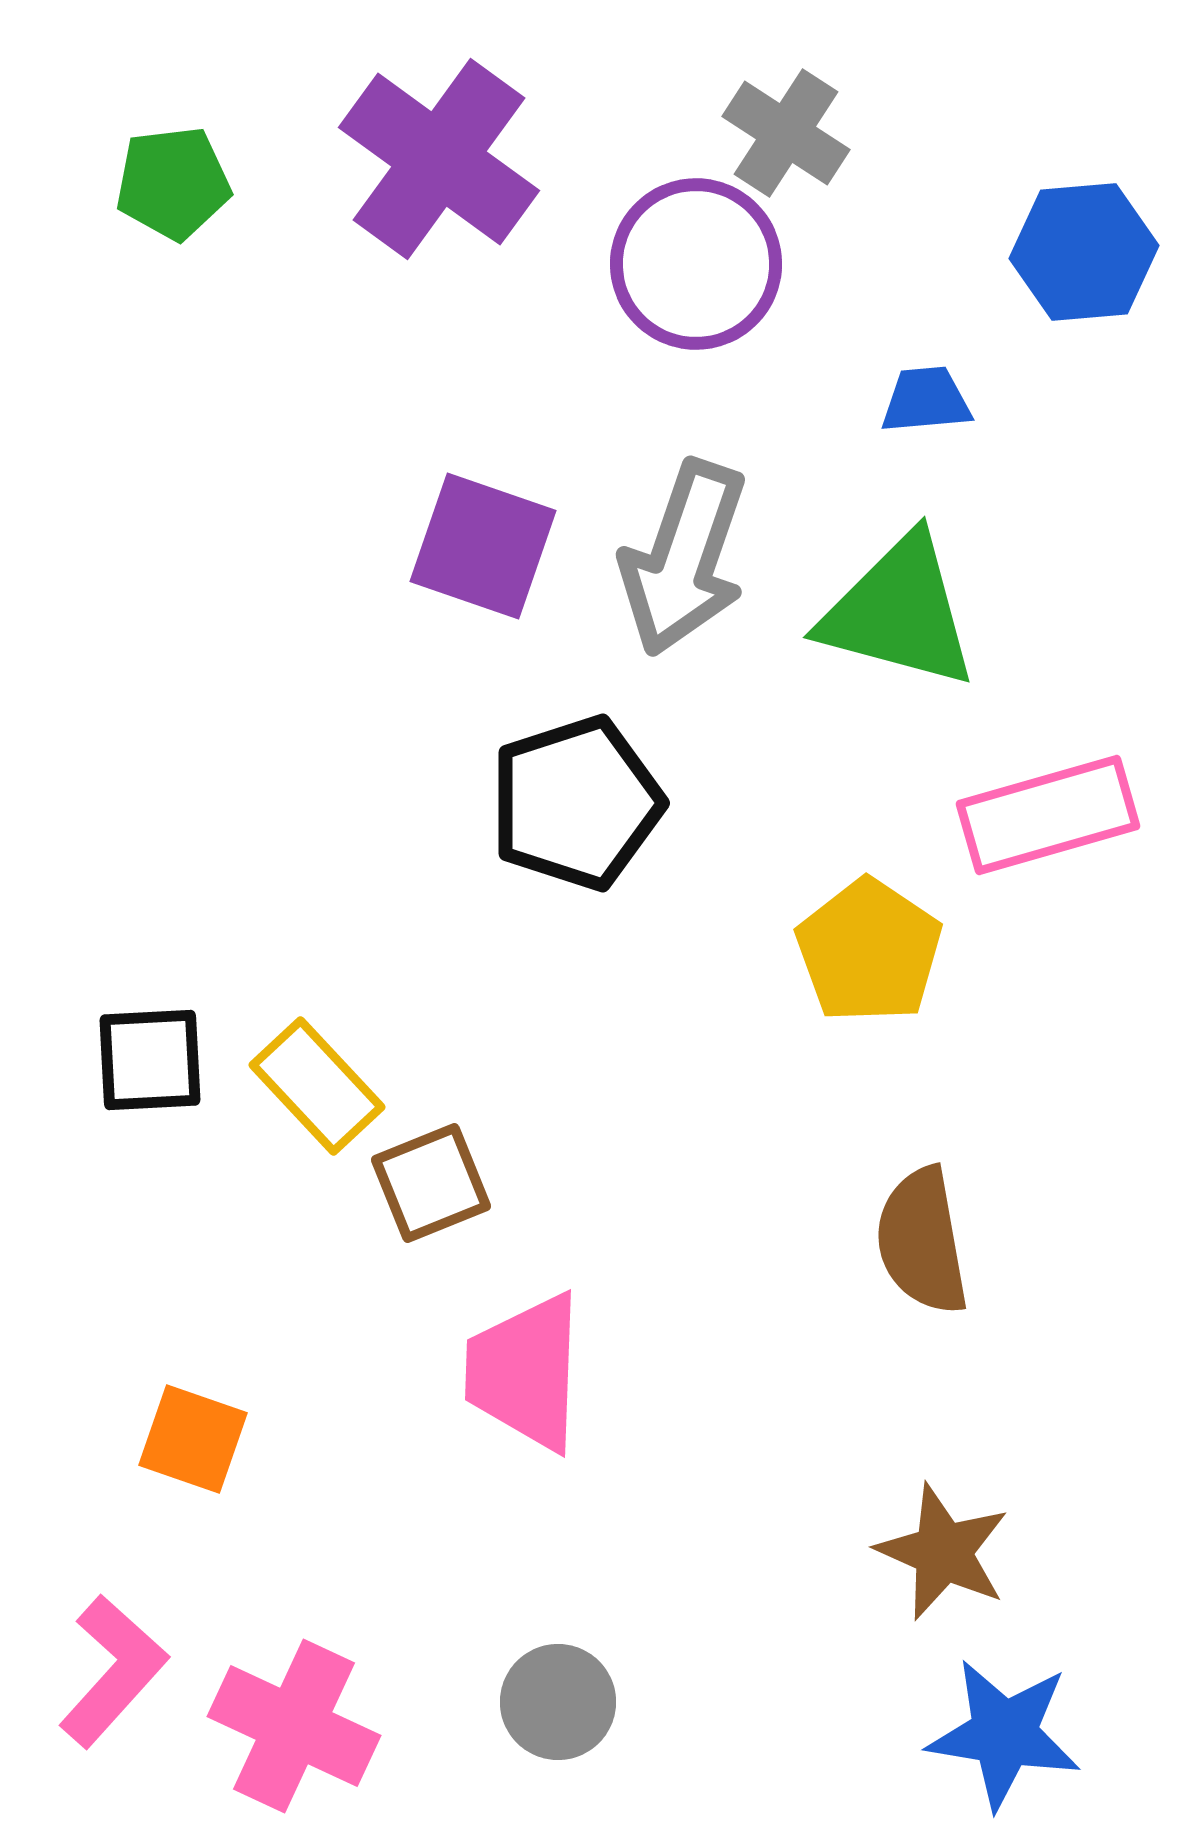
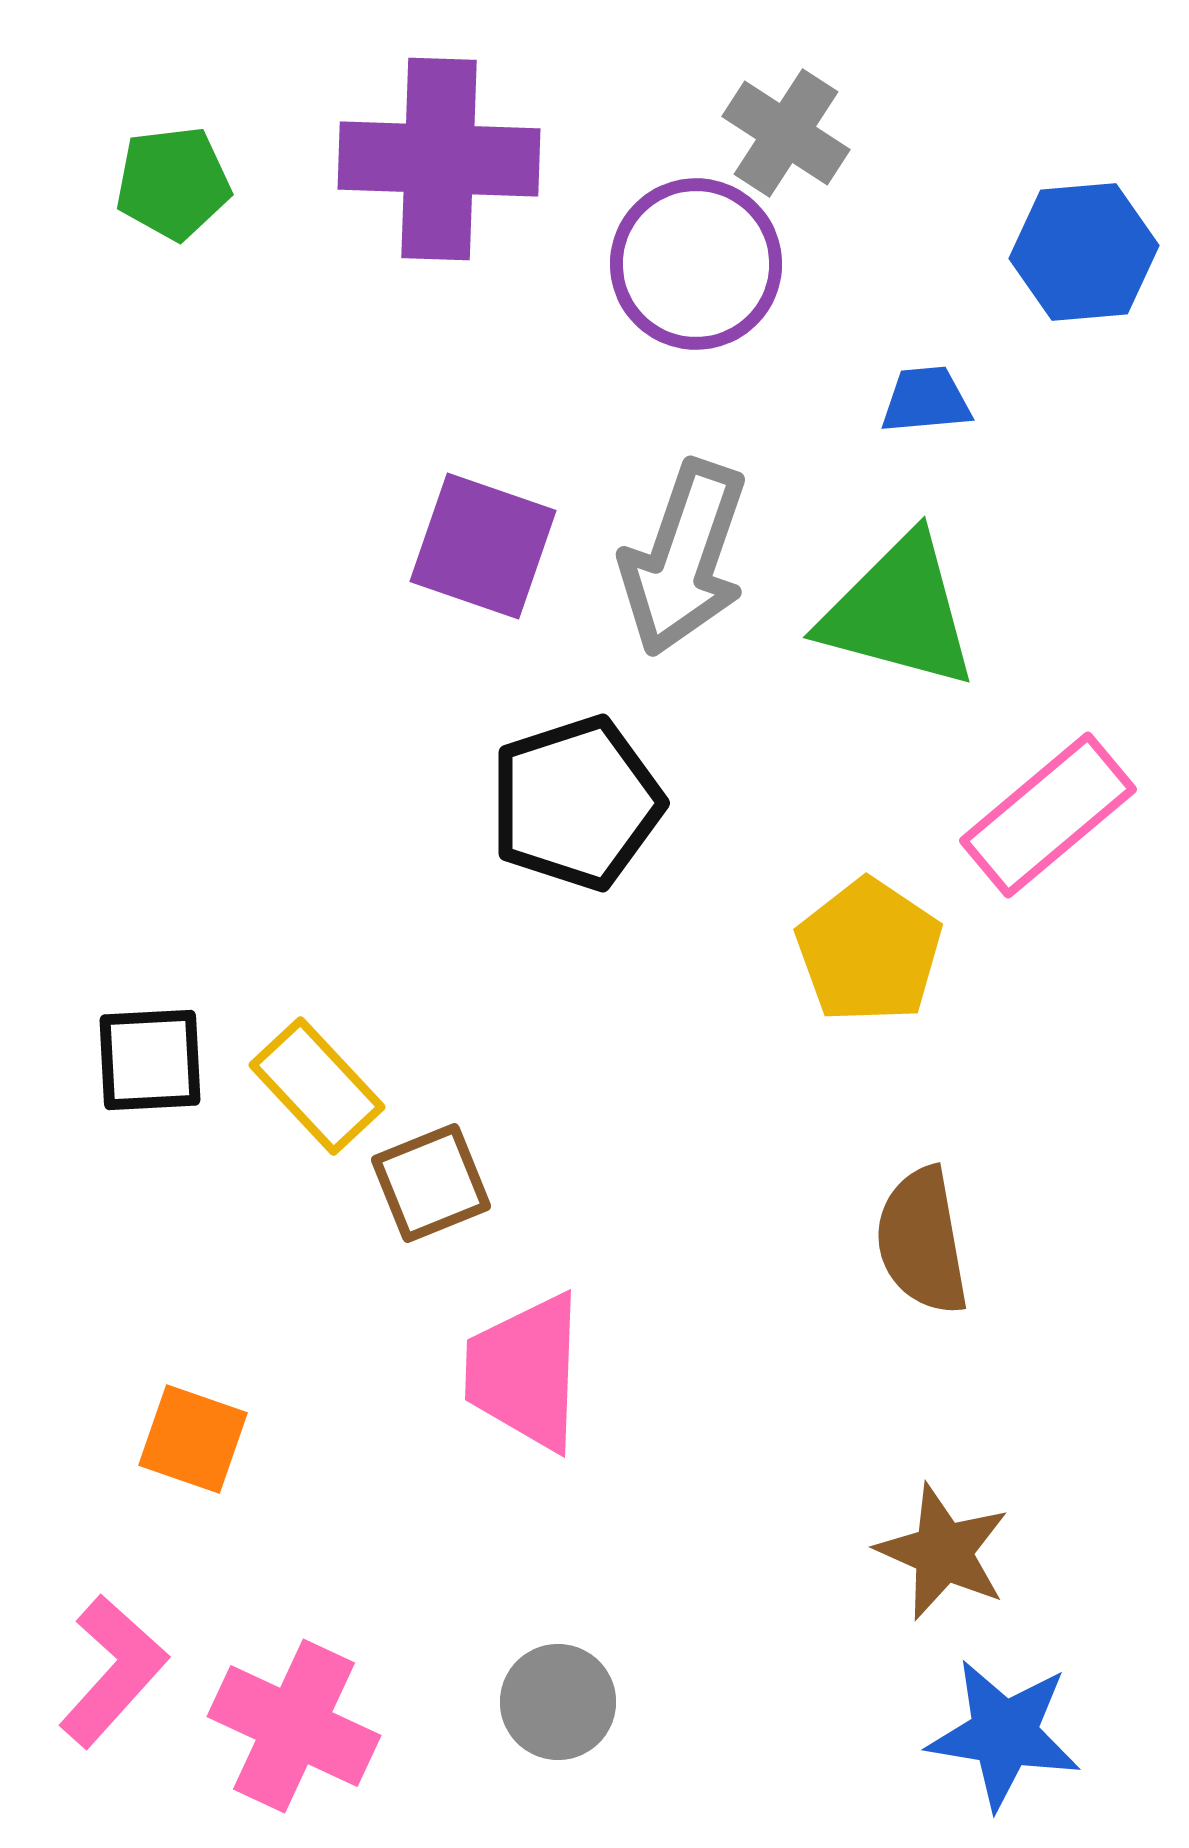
purple cross: rotated 34 degrees counterclockwise
pink rectangle: rotated 24 degrees counterclockwise
